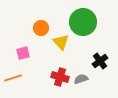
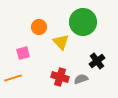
orange circle: moved 2 px left, 1 px up
black cross: moved 3 px left
